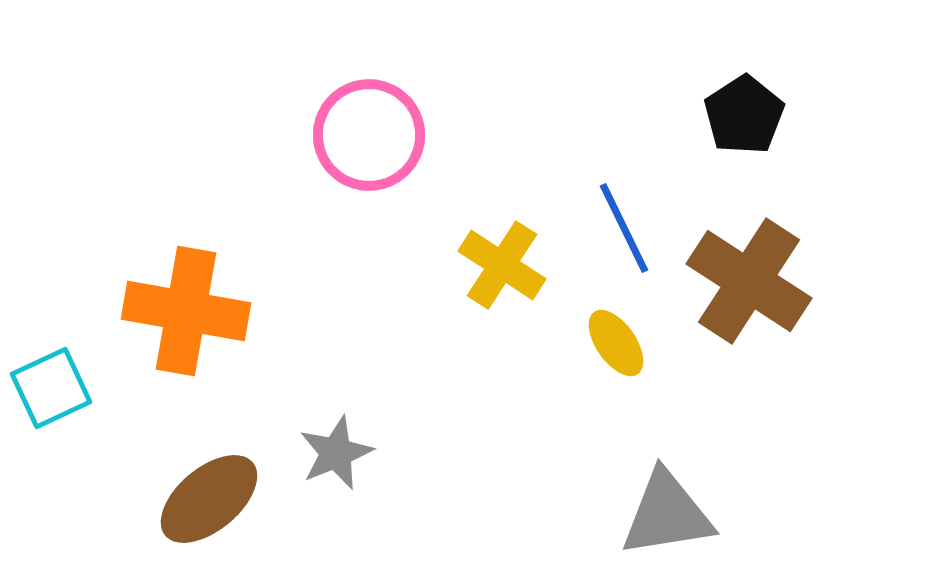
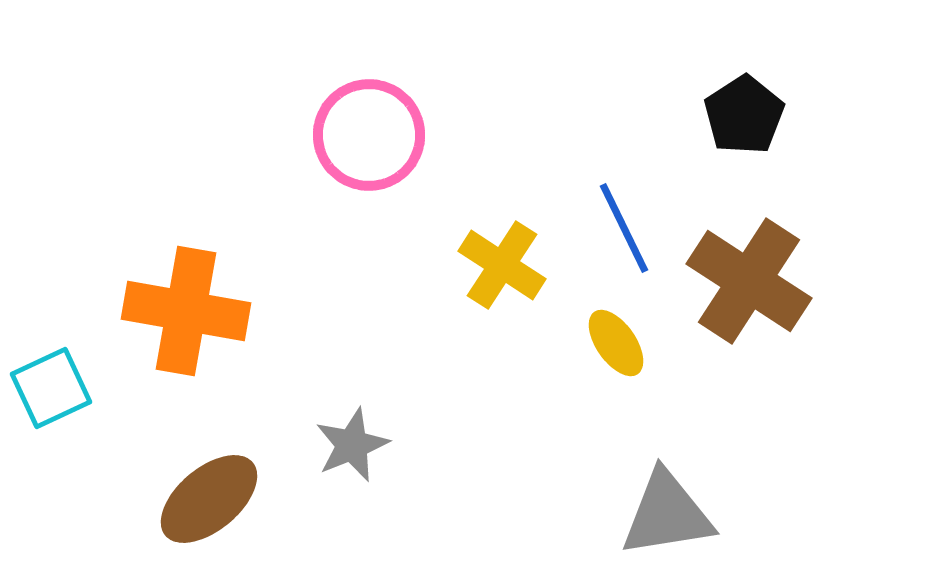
gray star: moved 16 px right, 8 px up
